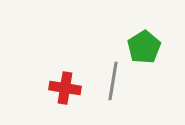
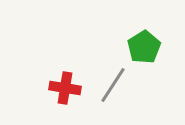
gray line: moved 4 px down; rotated 24 degrees clockwise
